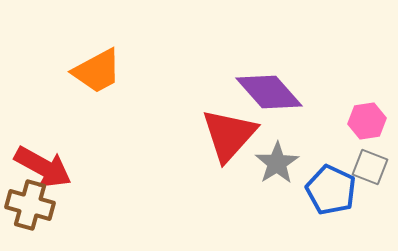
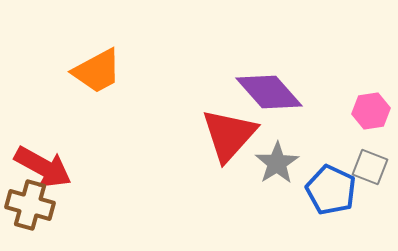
pink hexagon: moved 4 px right, 10 px up
